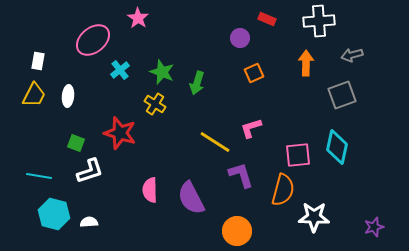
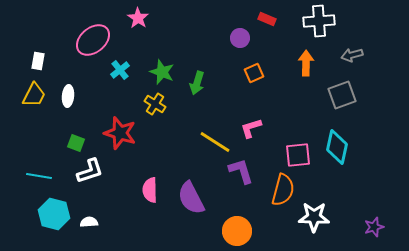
purple L-shape: moved 4 px up
